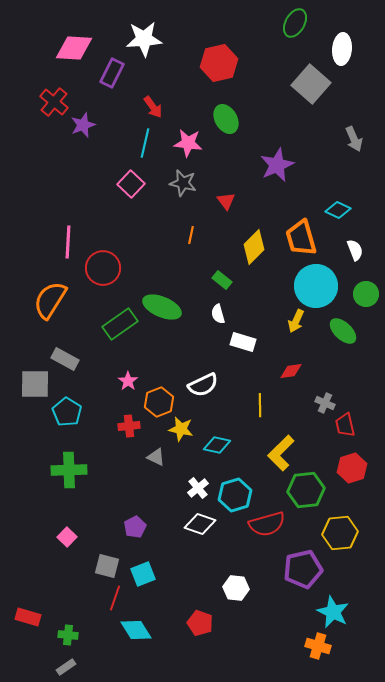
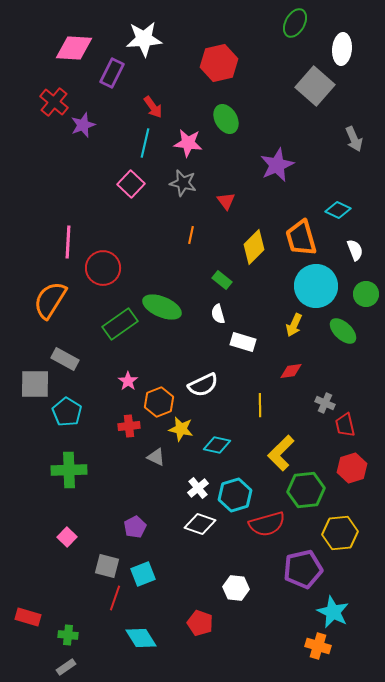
gray square at (311, 84): moved 4 px right, 2 px down
yellow arrow at (296, 321): moved 2 px left, 4 px down
cyan diamond at (136, 630): moved 5 px right, 8 px down
